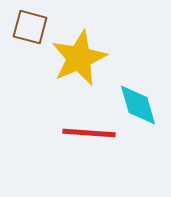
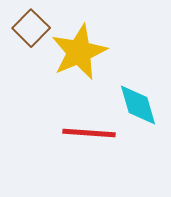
brown square: moved 1 px right, 1 px down; rotated 30 degrees clockwise
yellow star: moved 6 px up
